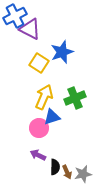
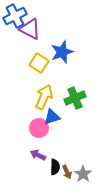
gray star: rotated 24 degrees counterclockwise
